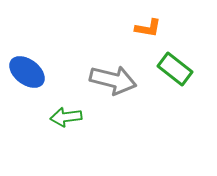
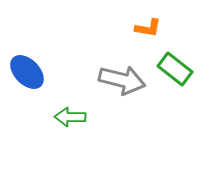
blue ellipse: rotated 9 degrees clockwise
gray arrow: moved 9 px right
green arrow: moved 4 px right; rotated 8 degrees clockwise
